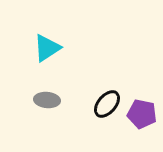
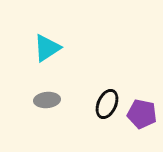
gray ellipse: rotated 10 degrees counterclockwise
black ellipse: rotated 16 degrees counterclockwise
